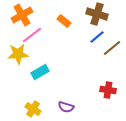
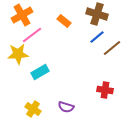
red cross: moved 3 px left
